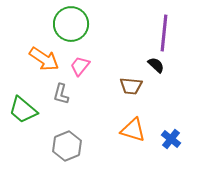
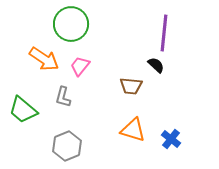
gray L-shape: moved 2 px right, 3 px down
